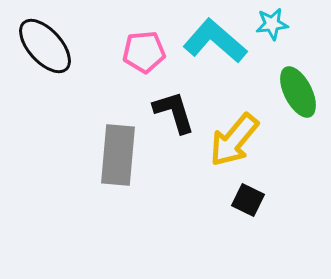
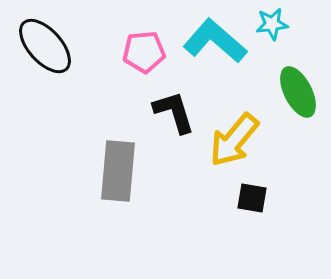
gray rectangle: moved 16 px down
black square: moved 4 px right, 2 px up; rotated 16 degrees counterclockwise
